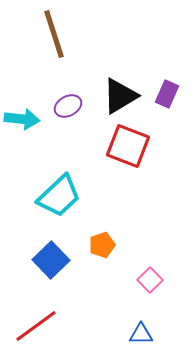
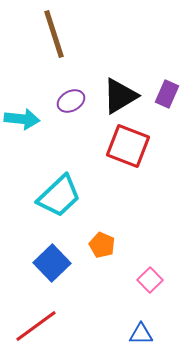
purple ellipse: moved 3 px right, 5 px up
orange pentagon: rotated 30 degrees counterclockwise
blue square: moved 1 px right, 3 px down
